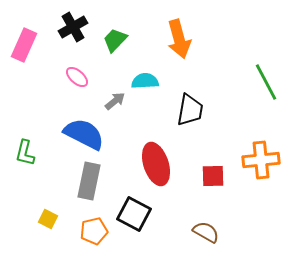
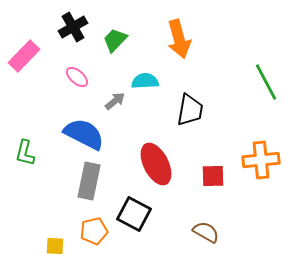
pink rectangle: moved 11 px down; rotated 20 degrees clockwise
red ellipse: rotated 9 degrees counterclockwise
yellow square: moved 7 px right, 27 px down; rotated 24 degrees counterclockwise
